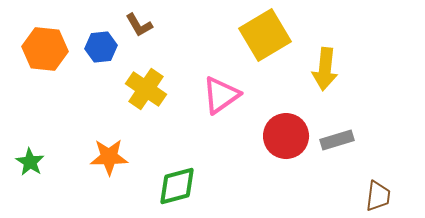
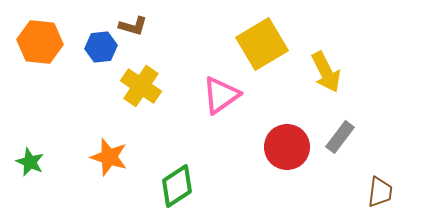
brown L-shape: moved 6 px left, 1 px down; rotated 44 degrees counterclockwise
yellow square: moved 3 px left, 9 px down
orange hexagon: moved 5 px left, 7 px up
yellow arrow: moved 1 px right, 3 px down; rotated 33 degrees counterclockwise
yellow cross: moved 5 px left, 3 px up
red circle: moved 1 px right, 11 px down
gray rectangle: moved 3 px right, 3 px up; rotated 36 degrees counterclockwise
orange star: rotated 18 degrees clockwise
green star: rotated 8 degrees counterclockwise
green diamond: rotated 18 degrees counterclockwise
brown trapezoid: moved 2 px right, 4 px up
